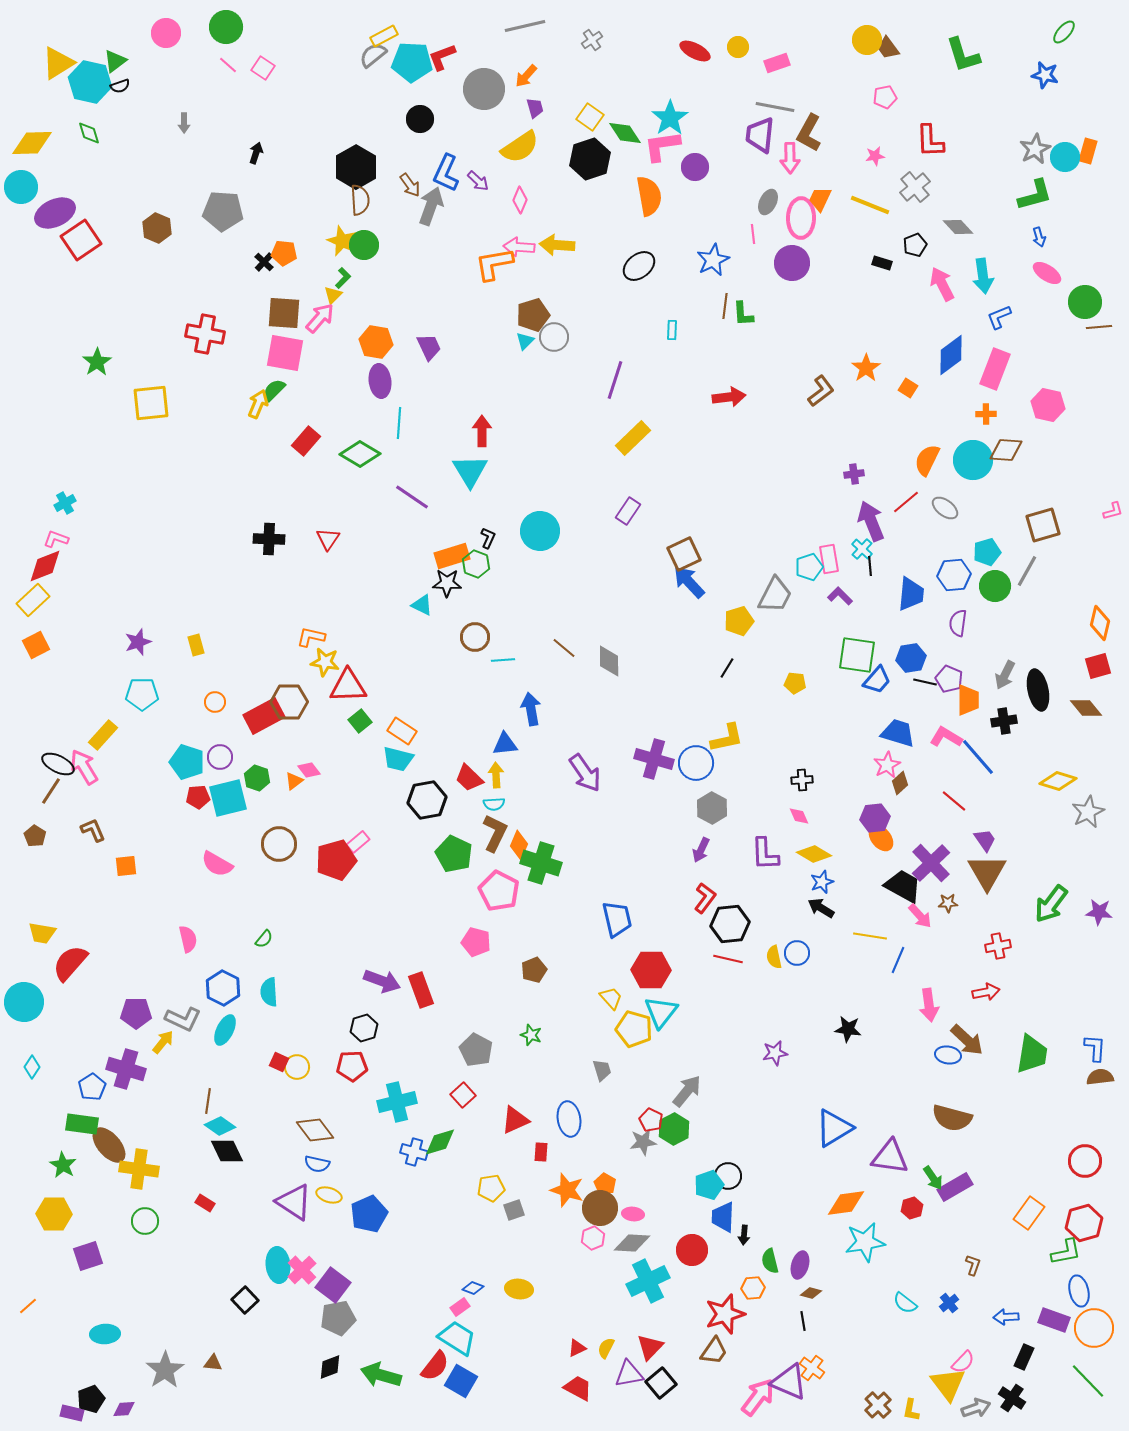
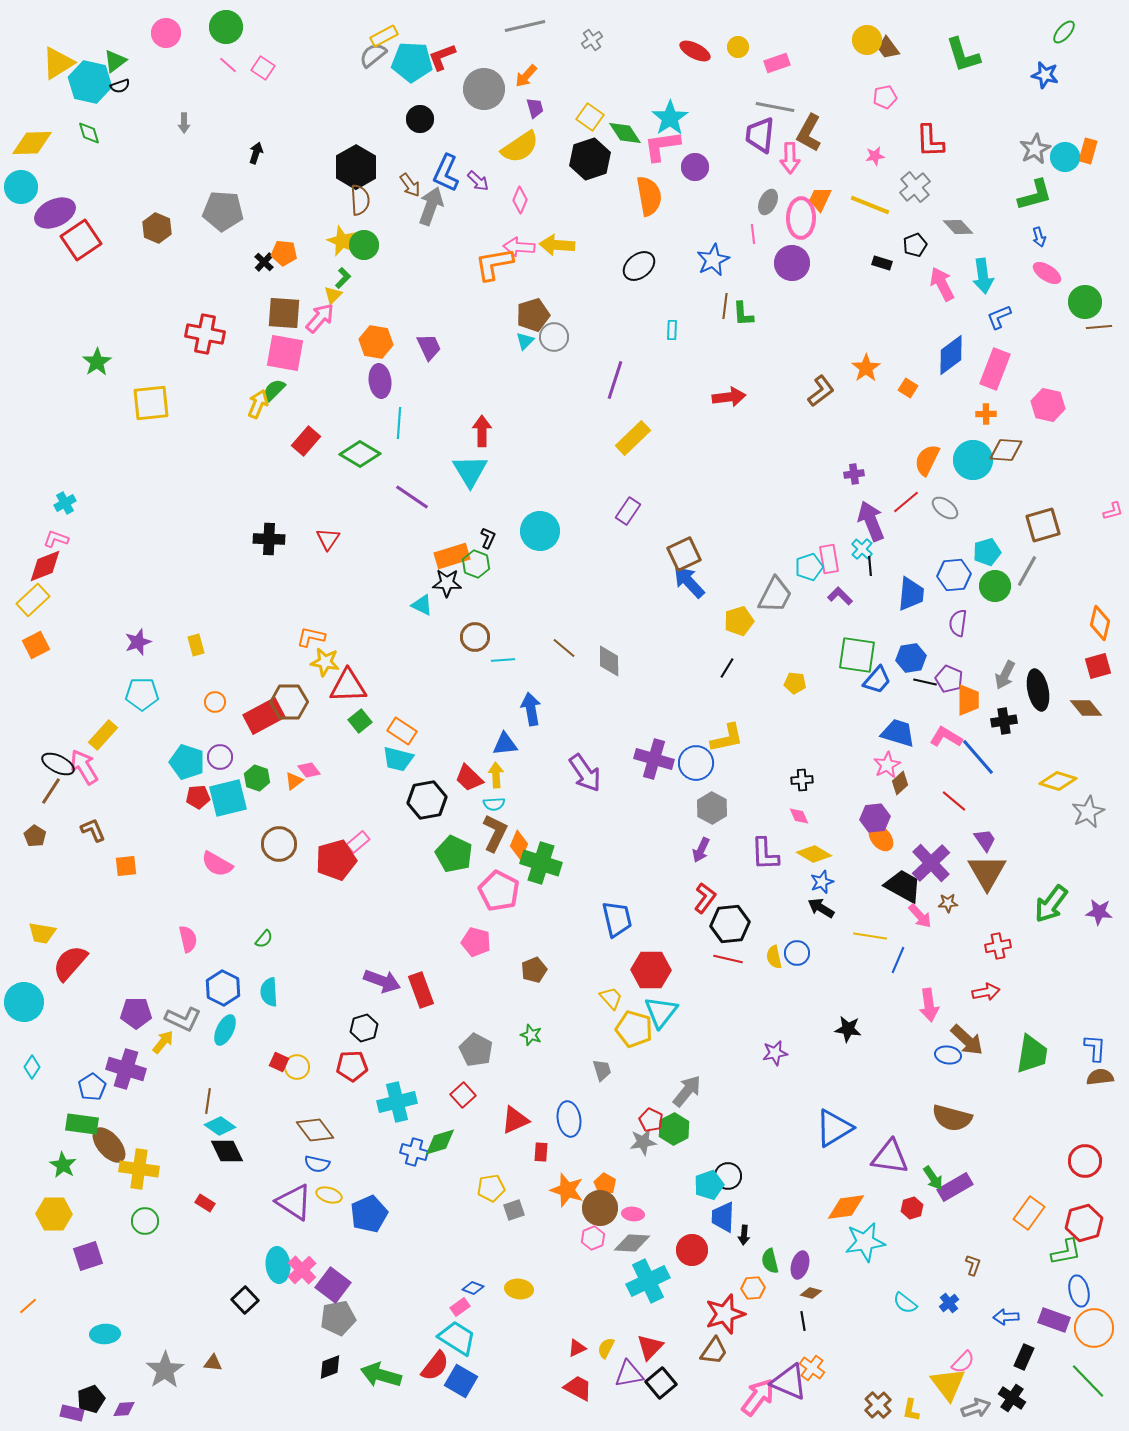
orange diamond at (846, 1203): moved 4 px down
